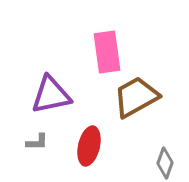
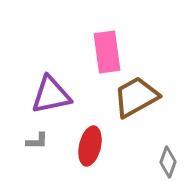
gray L-shape: moved 1 px up
red ellipse: moved 1 px right
gray diamond: moved 3 px right, 1 px up
